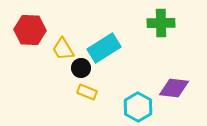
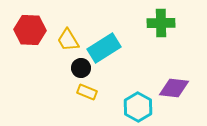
yellow trapezoid: moved 5 px right, 9 px up
